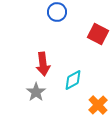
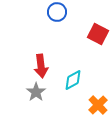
red arrow: moved 2 px left, 2 px down
